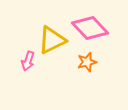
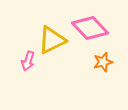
orange star: moved 16 px right
